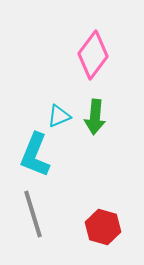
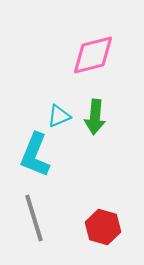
pink diamond: rotated 39 degrees clockwise
gray line: moved 1 px right, 4 px down
